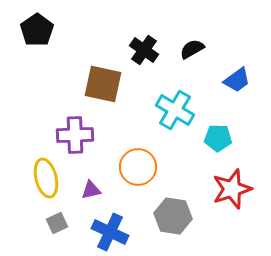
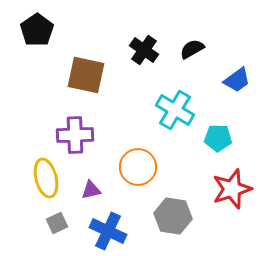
brown square: moved 17 px left, 9 px up
blue cross: moved 2 px left, 1 px up
